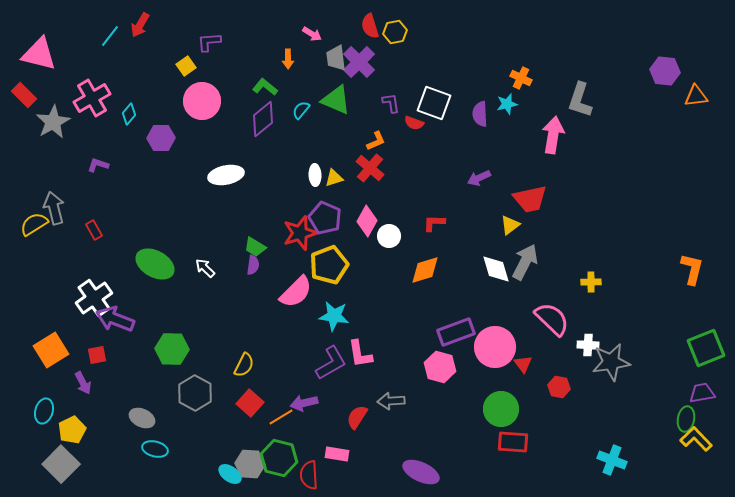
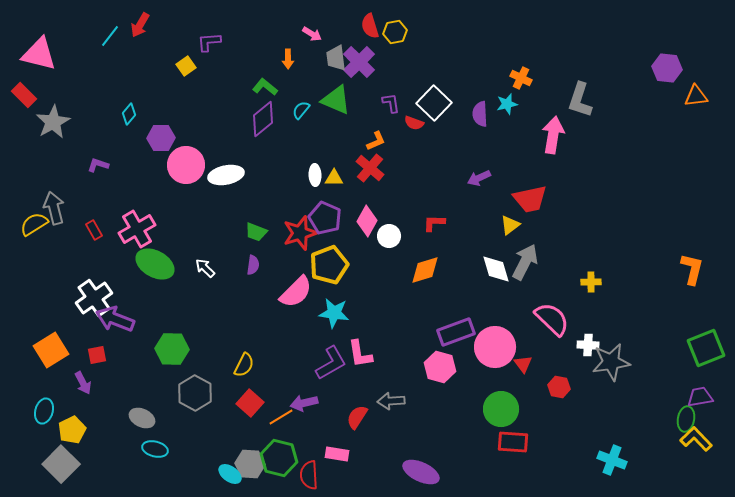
purple hexagon at (665, 71): moved 2 px right, 3 px up
pink cross at (92, 98): moved 45 px right, 131 px down
pink circle at (202, 101): moved 16 px left, 64 px down
white square at (434, 103): rotated 24 degrees clockwise
yellow triangle at (334, 178): rotated 18 degrees clockwise
green trapezoid at (255, 247): moved 1 px right, 15 px up; rotated 10 degrees counterclockwise
cyan star at (334, 316): moved 3 px up
purple trapezoid at (702, 393): moved 2 px left, 4 px down
